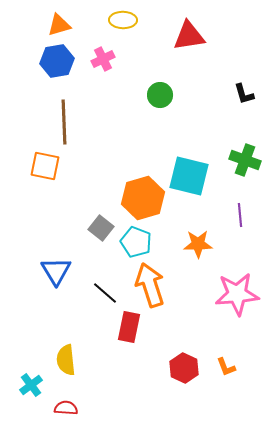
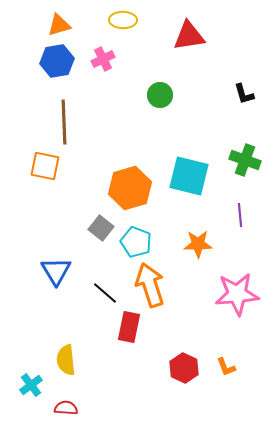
orange hexagon: moved 13 px left, 10 px up
